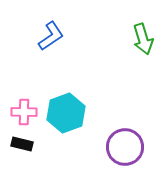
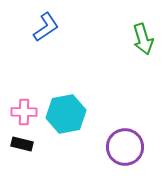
blue L-shape: moved 5 px left, 9 px up
cyan hexagon: moved 1 px down; rotated 9 degrees clockwise
